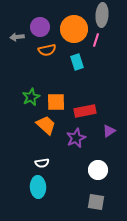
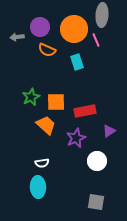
pink line: rotated 40 degrees counterclockwise
orange semicircle: rotated 36 degrees clockwise
white circle: moved 1 px left, 9 px up
